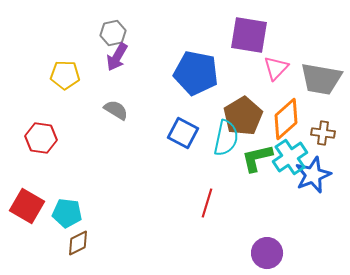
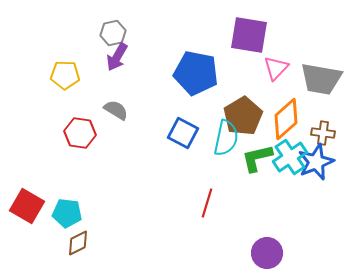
red hexagon: moved 39 px right, 5 px up
blue star: moved 3 px right, 13 px up
